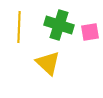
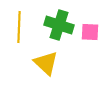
pink square: rotated 12 degrees clockwise
yellow triangle: moved 2 px left
